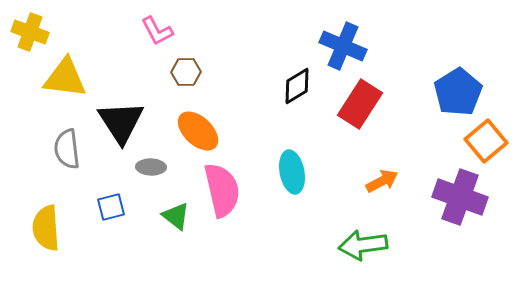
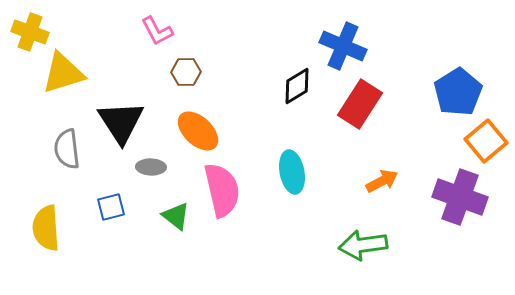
yellow triangle: moved 2 px left, 5 px up; rotated 24 degrees counterclockwise
